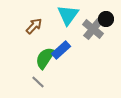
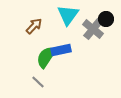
blue rectangle: rotated 30 degrees clockwise
green semicircle: moved 1 px right, 1 px up
